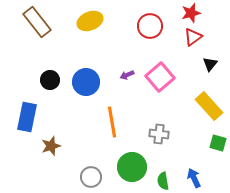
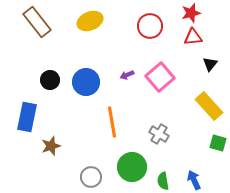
red triangle: rotated 30 degrees clockwise
gray cross: rotated 24 degrees clockwise
blue arrow: moved 2 px down
